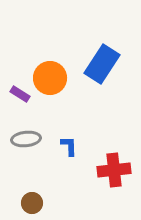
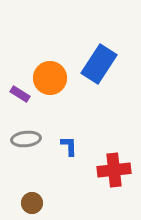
blue rectangle: moved 3 px left
